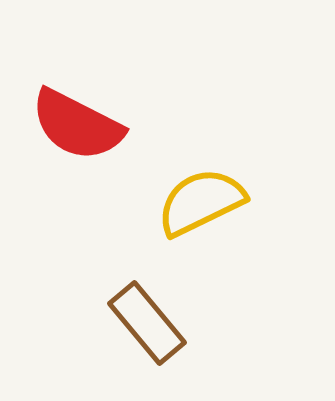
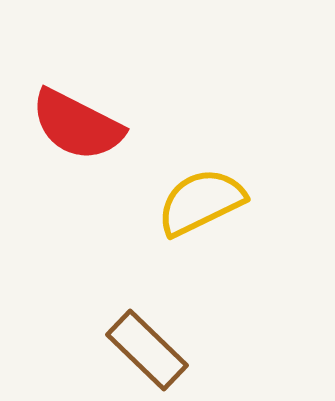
brown rectangle: moved 27 px down; rotated 6 degrees counterclockwise
